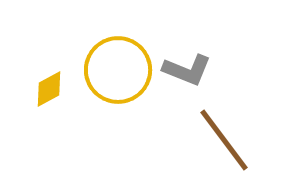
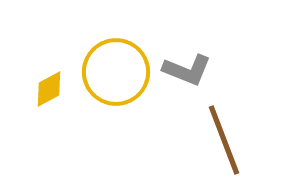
yellow circle: moved 2 px left, 2 px down
brown line: rotated 16 degrees clockwise
